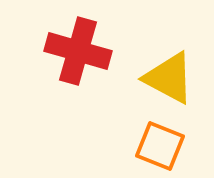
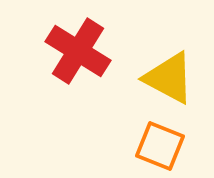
red cross: rotated 16 degrees clockwise
